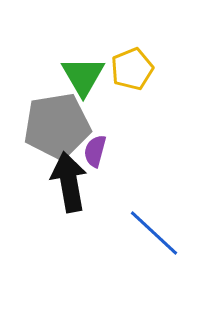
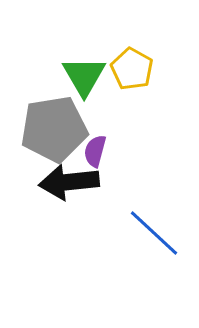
yellow pentagon: rotated 21 degrees counterclockwise
green triangle: moved 1 px right
gray pentagon: moved 3 px left, 3 px down
black arrow: rotated 86 degrees counterclockwise
